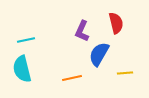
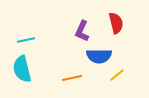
blue semicircle: moved 2 px down; rotated 120 degrees counterclockwise
yellow line: moved 8 px left, 2 px down; rotated 35 degrees counterclockwise
